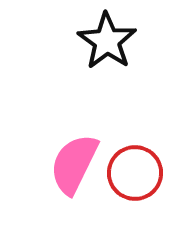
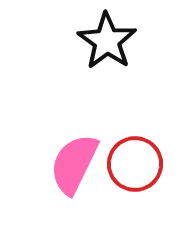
red circle: moved 9 px up
